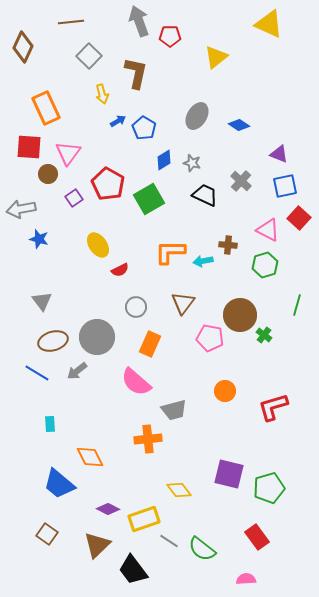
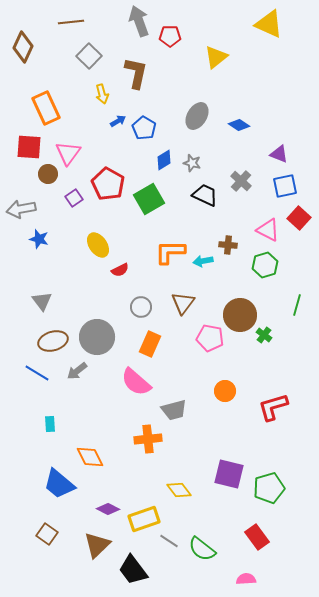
gray circle at (136, 307): moved 5 px right
